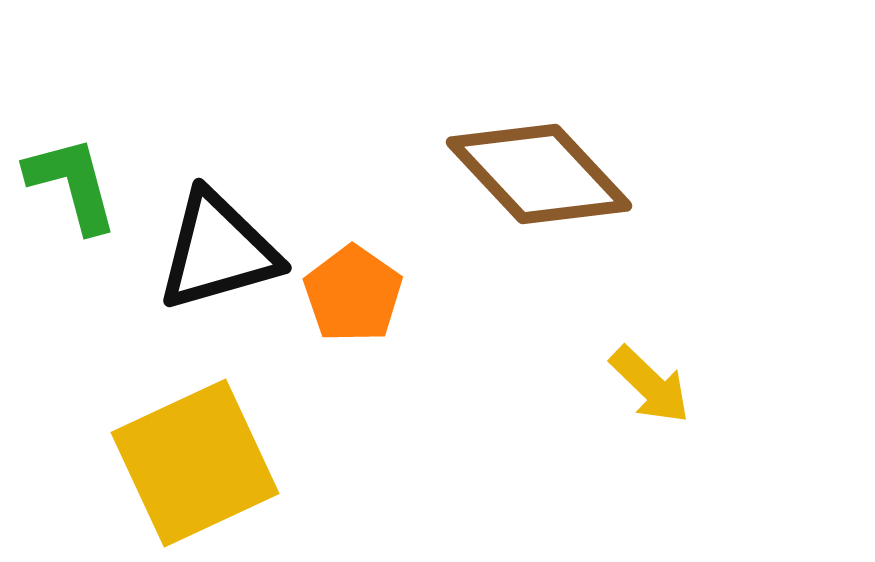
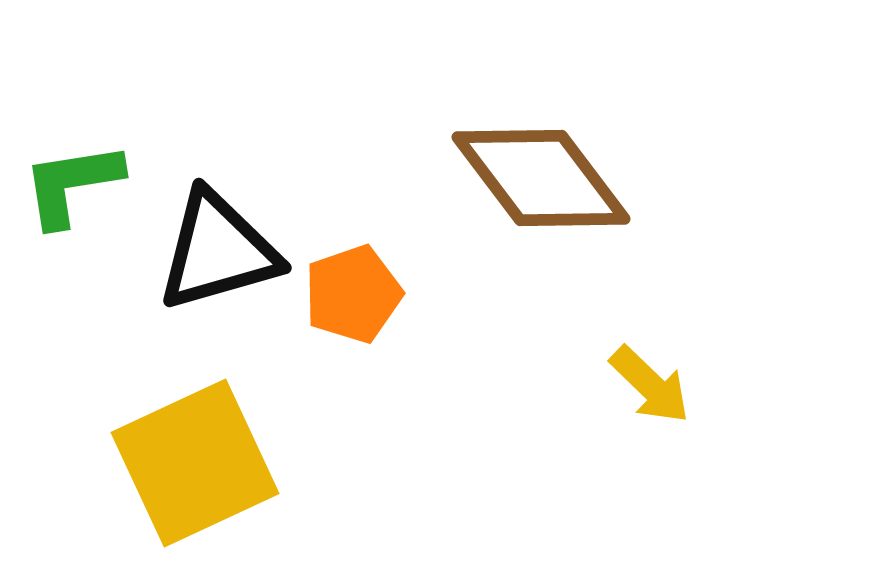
brown diamond: moved 2 px right, 4 px down; rotated 6 degrees clockwise
green L-shape: rotated 84 degrees counterclockwise
orange pentagon: rotated 18 degrees clockwise
